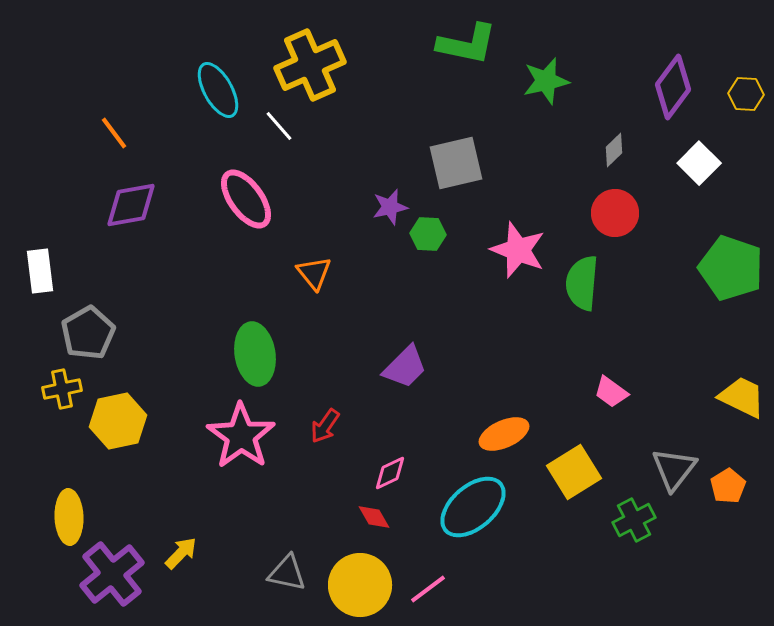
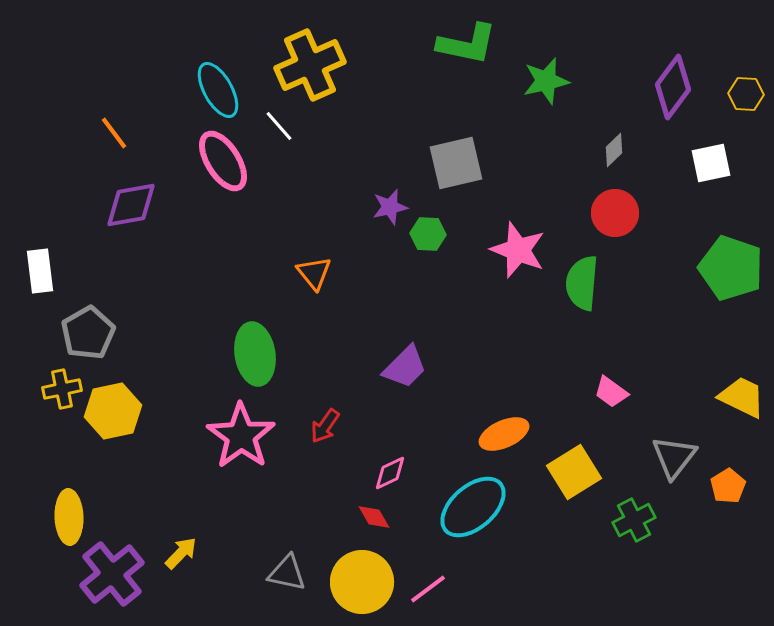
white square at (699, 163): moved 12 px right; rotated 33 degrees clockwise
pink ellipse at (246, 199): moved 23 px left, 38 px up; rotated 4 degrees clockwise
yellow hexagon at (118, 421): moved 5 px left, 10 px up
gray triangle at (674, 469): moved 12 px up
yellow circle at (360, 585): moved 2 px right, 3 px up
